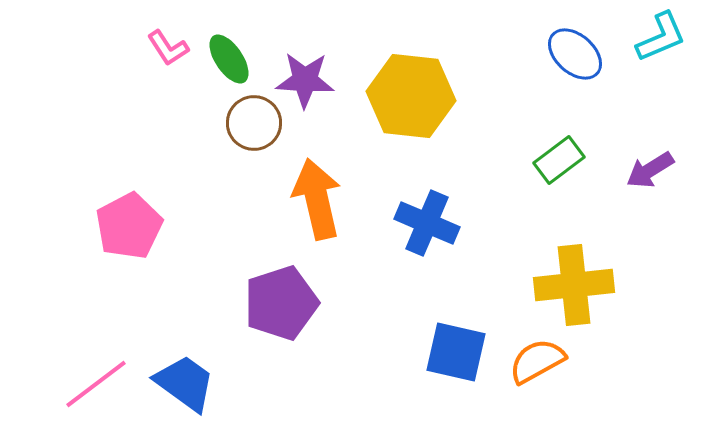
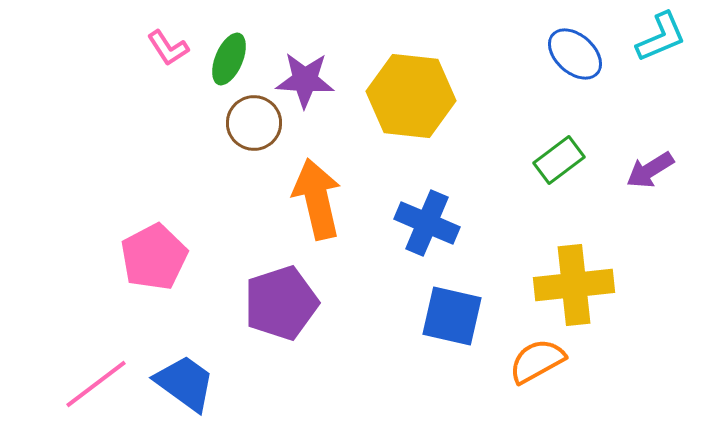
green ellipse: rotated 57 degrees clockwise
pink pentagon: moved 25 px right, 31 px down
blue square: moved 4 px left, 36 px up
